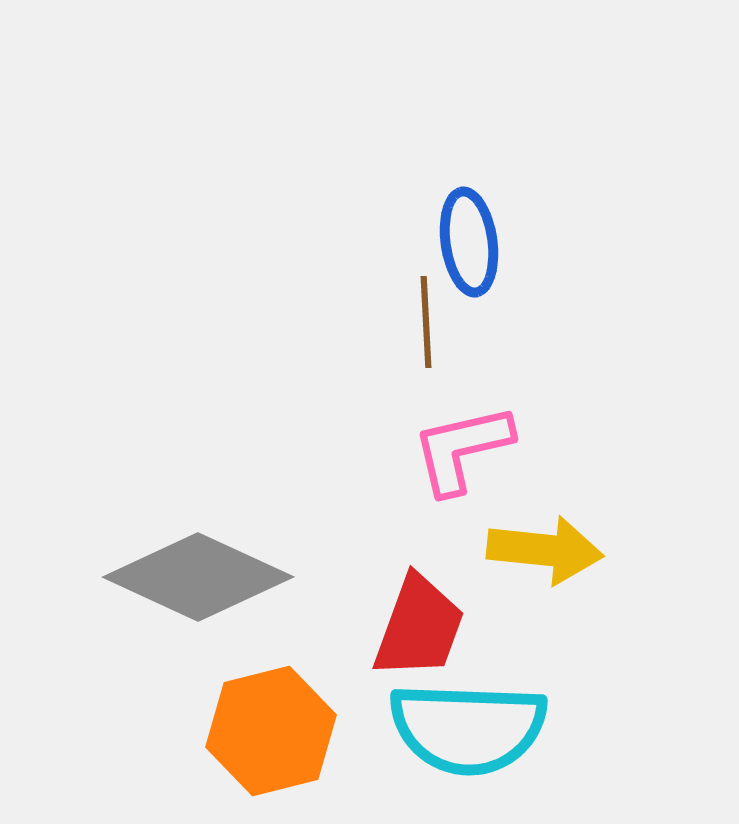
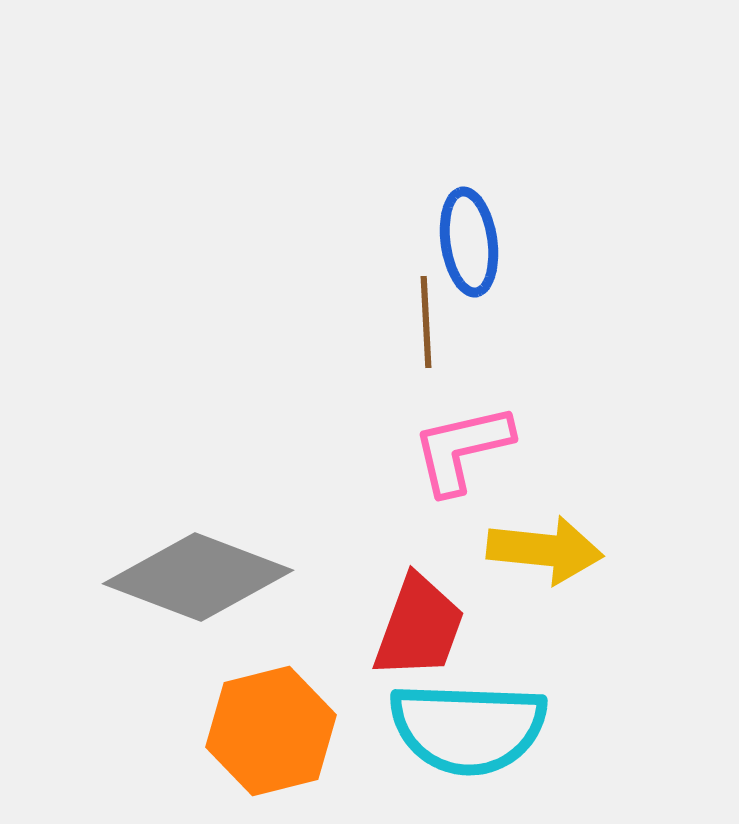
gray diamond: rotated 4 degrees counterclockwise
